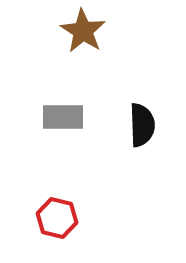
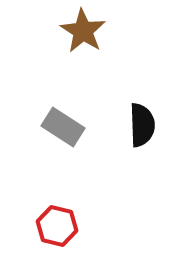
gray rectangle: moved 10 px down; rotated 33 degrees clockwise
red hexagon: moved 8 px down
